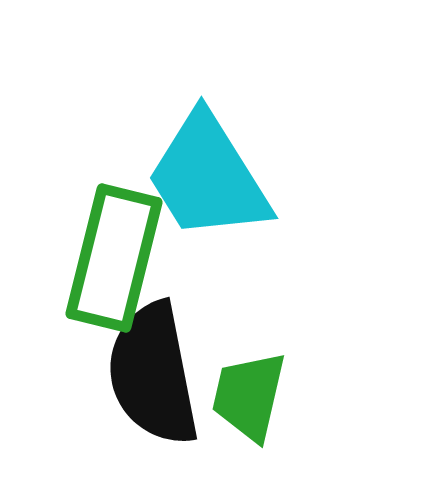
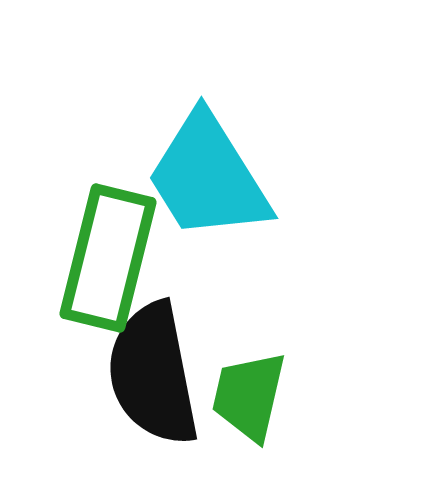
green rectangle: moved 6 px left
